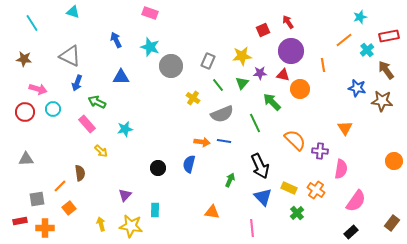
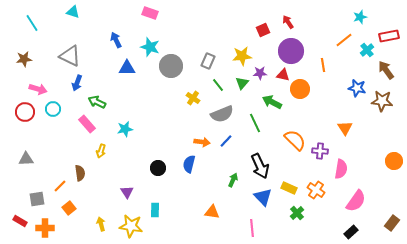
brown star at (24, 59): rotated 14 degrees counterclockwise
blue triangle at (121, 77): moved 6 px right, 9 px up
green arrow at (272, 102): rotated 18 degrees counterclockwise
blue line at (224, 141): moved 2 px right; rotated 56 degrees counterclockwise
yellow arrow at (101, 151): rotated 64 degrees clockwise
green arrow at (230, 180): moved 3 px right
purple triangle at (125, 195): moved 2 px right, 3 px up; rotated 16 degrees counterclockwise
red rectangle at (20, 221): rotated 40 degrees clockwise
